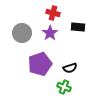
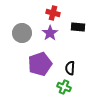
black semicircle: rotated 112 degrees clockwise
